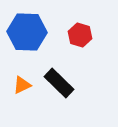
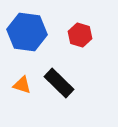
blue hexagon: rotated 6 degrees clockwise
orange triangle: rotated 42 degrees clockwise
